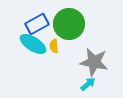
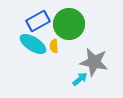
blue rectangle: moved 1 px right, 3 px up
cyan arrow: moved 8 px left, 5 px up
